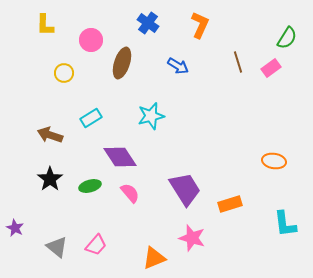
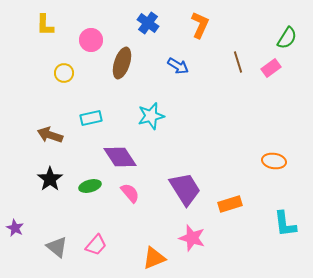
cyan rectangle: rotated 20 degrees clockwise
